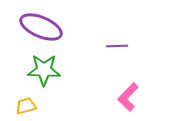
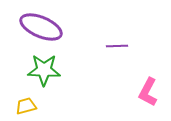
pink L-shape: moved 20 px right, 5 px up; rotated 16 degrees counterclockwise
